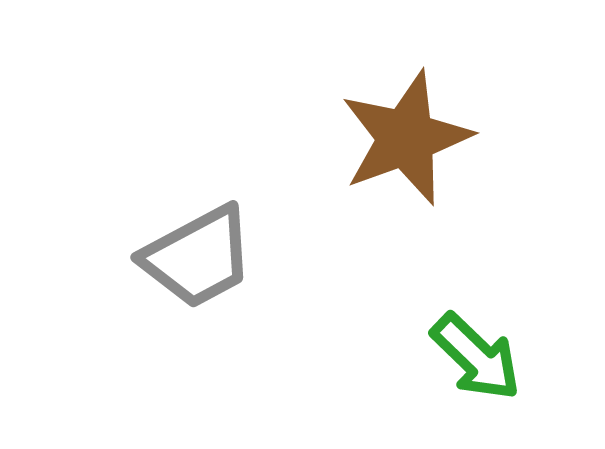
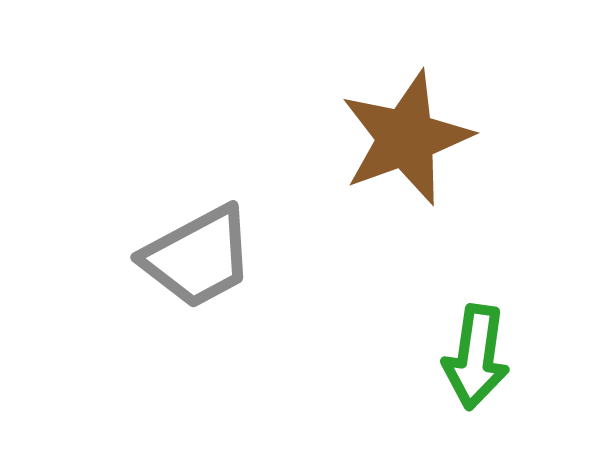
green arrow: rotated 54 degrees clockwise
